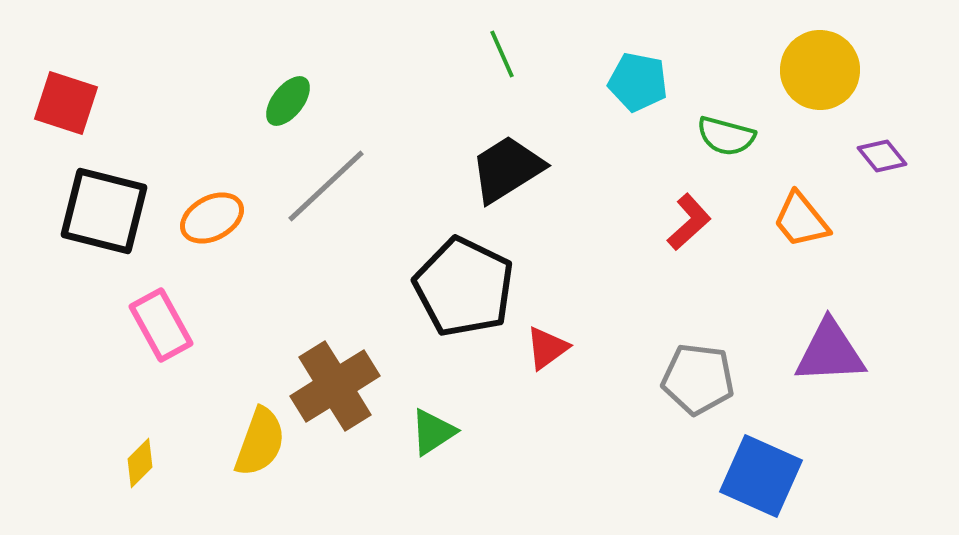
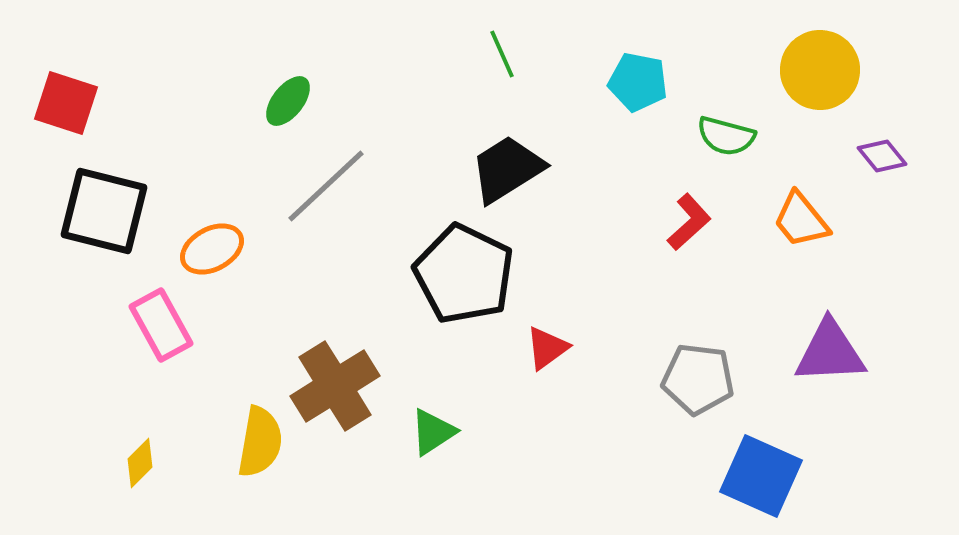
orange ellipse: moved 31 px down
black pentagon: moved 13 px up
yellow semicircle: rotated 10 degrees counterclockwise
